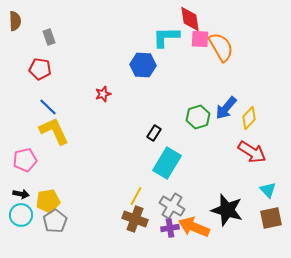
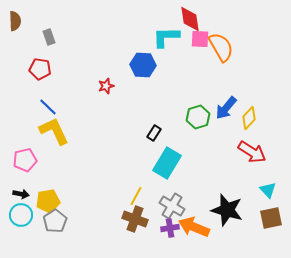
red star: moved 3 px right, 8 px up
